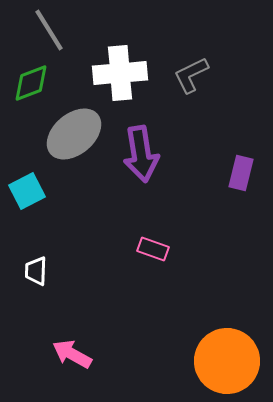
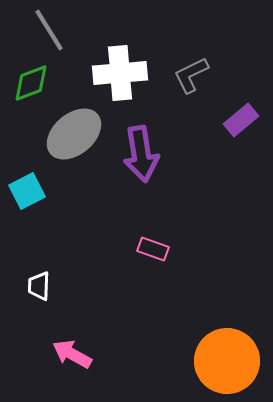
purple rectangle: moved 53 px up; rotated 36 degrees clockwise
white trapezoid: moved 3 px right, 15 px down
